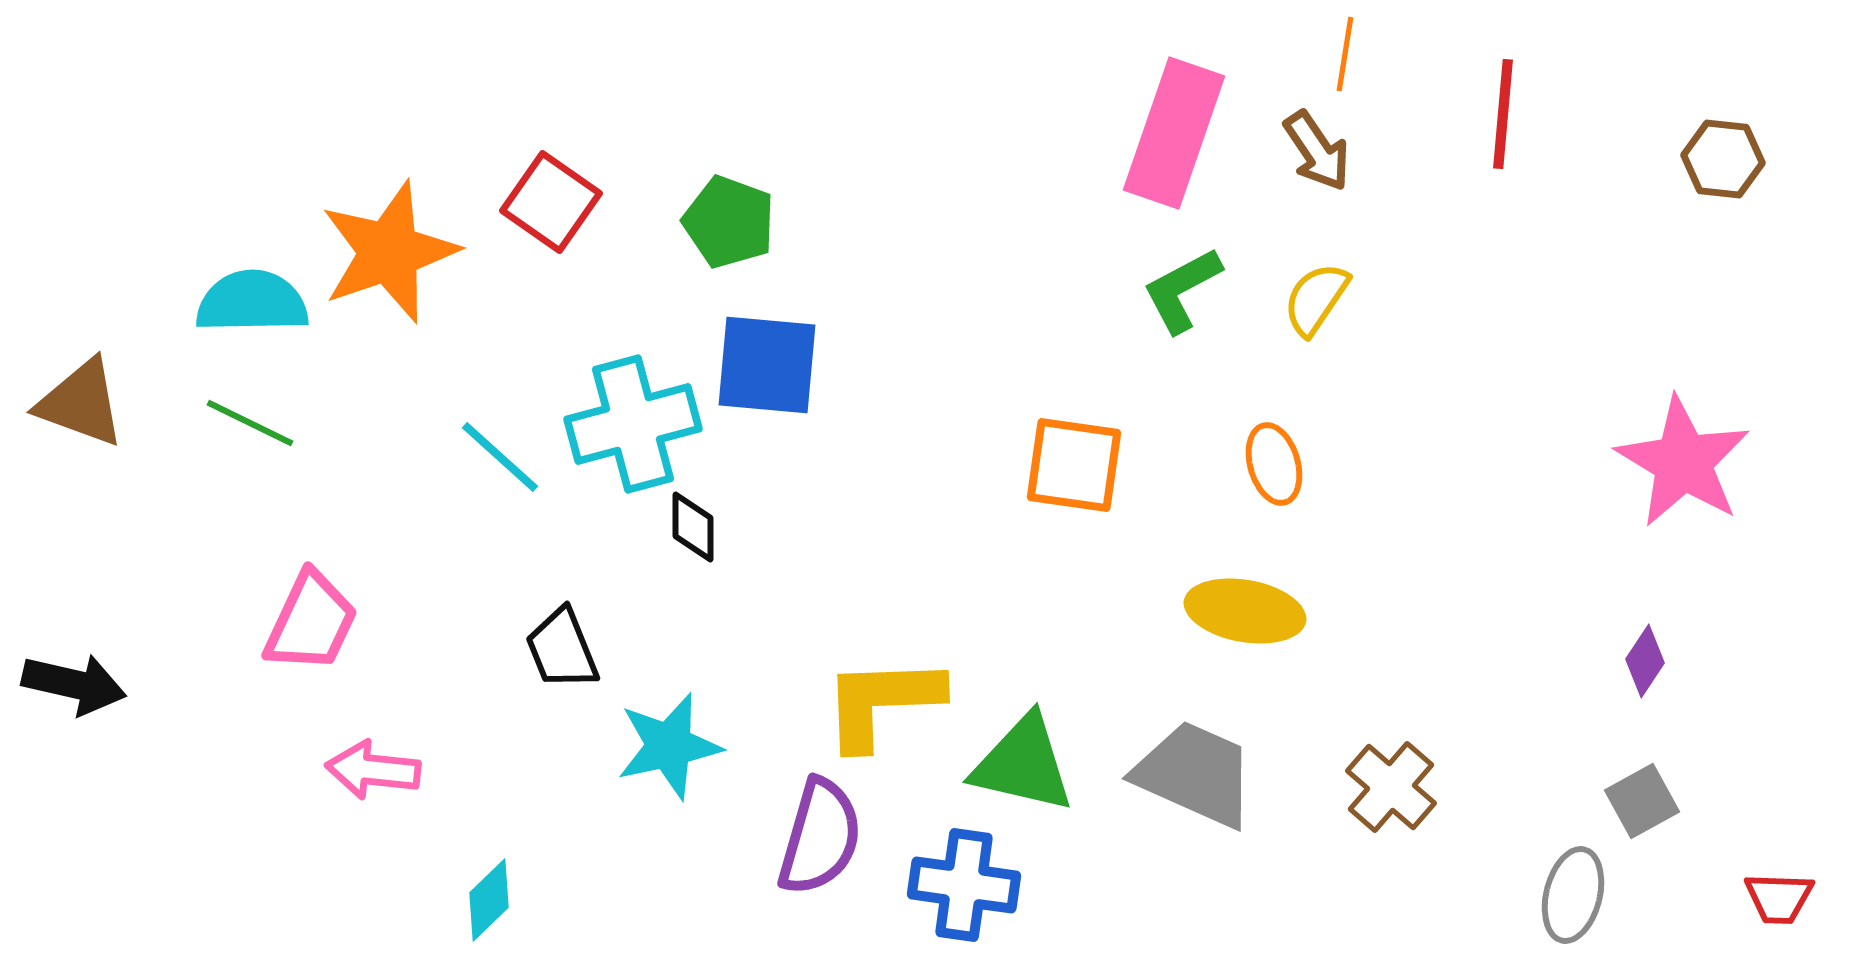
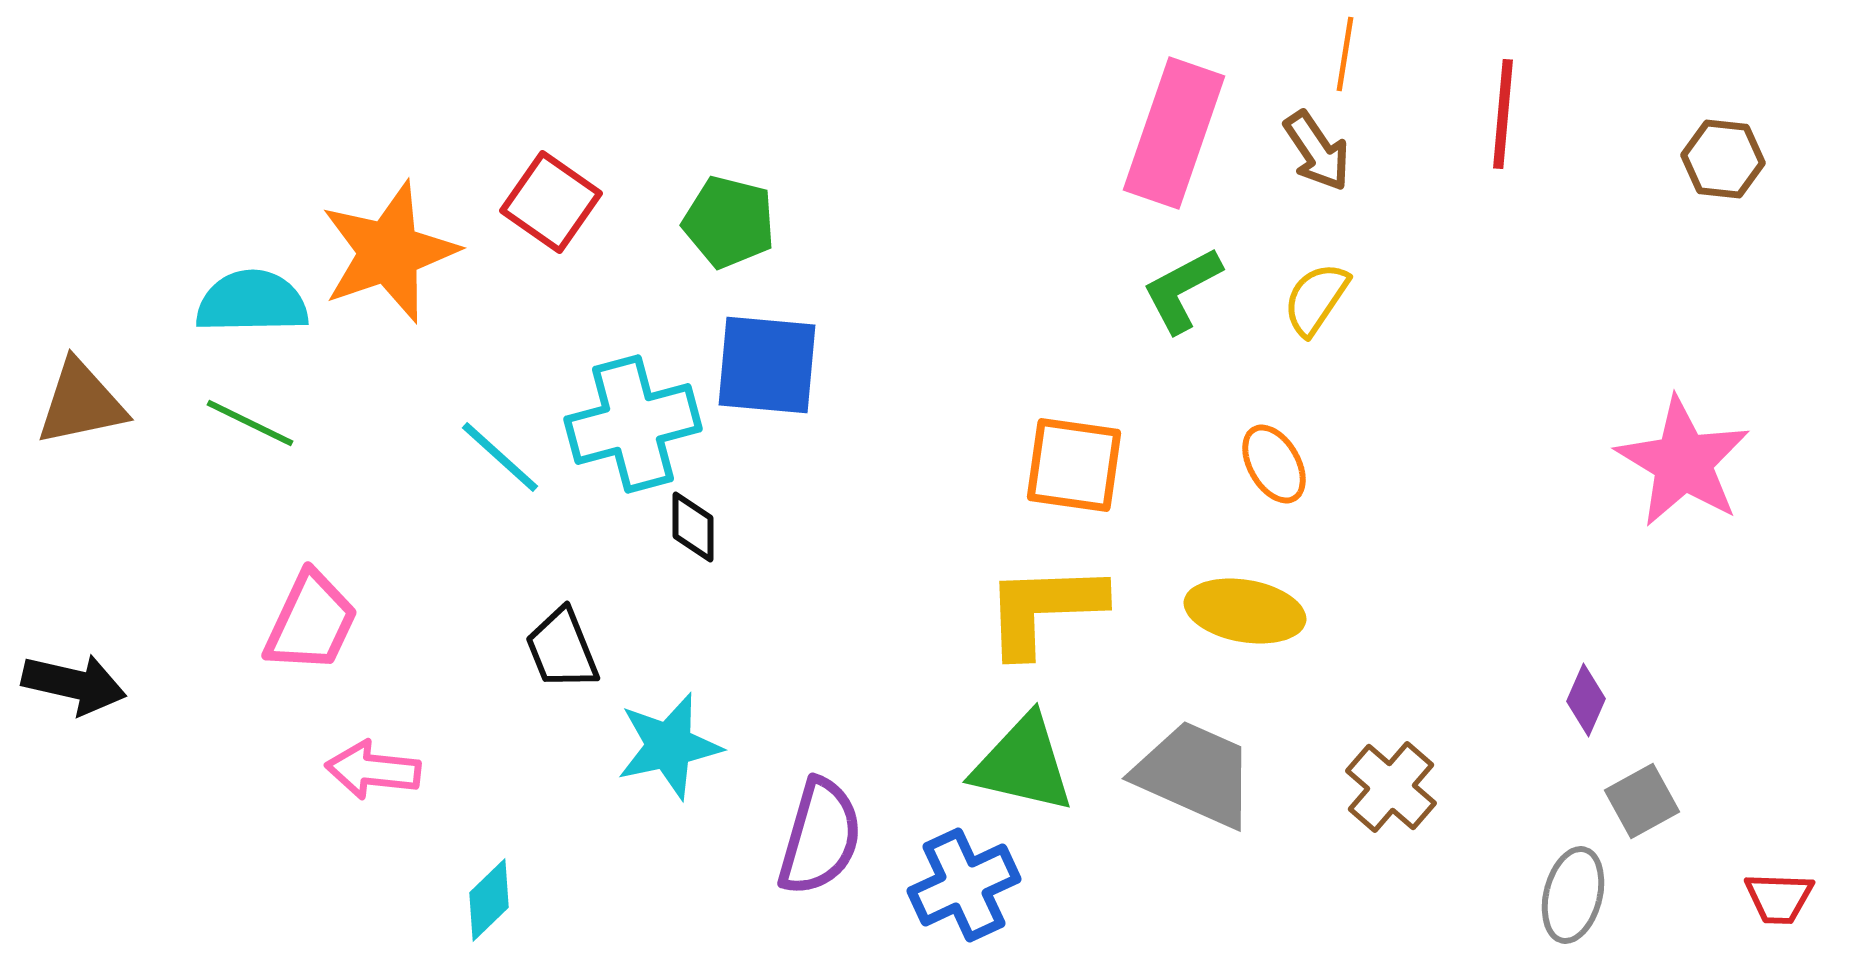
green pentagon: rotated 6 degrees counterclockwise
brown triangle: rotated 32 degrees counterclockwise
orange ellipse: rotated 14 degrees counterclockwise
purple diamond: moved 59 px left, 39 px down; rotated 10 degrees counterclockwise
yellow L-shape: moved 162 px right, 93 px up
blue cross: rotated 33 degrees counterclockwise
